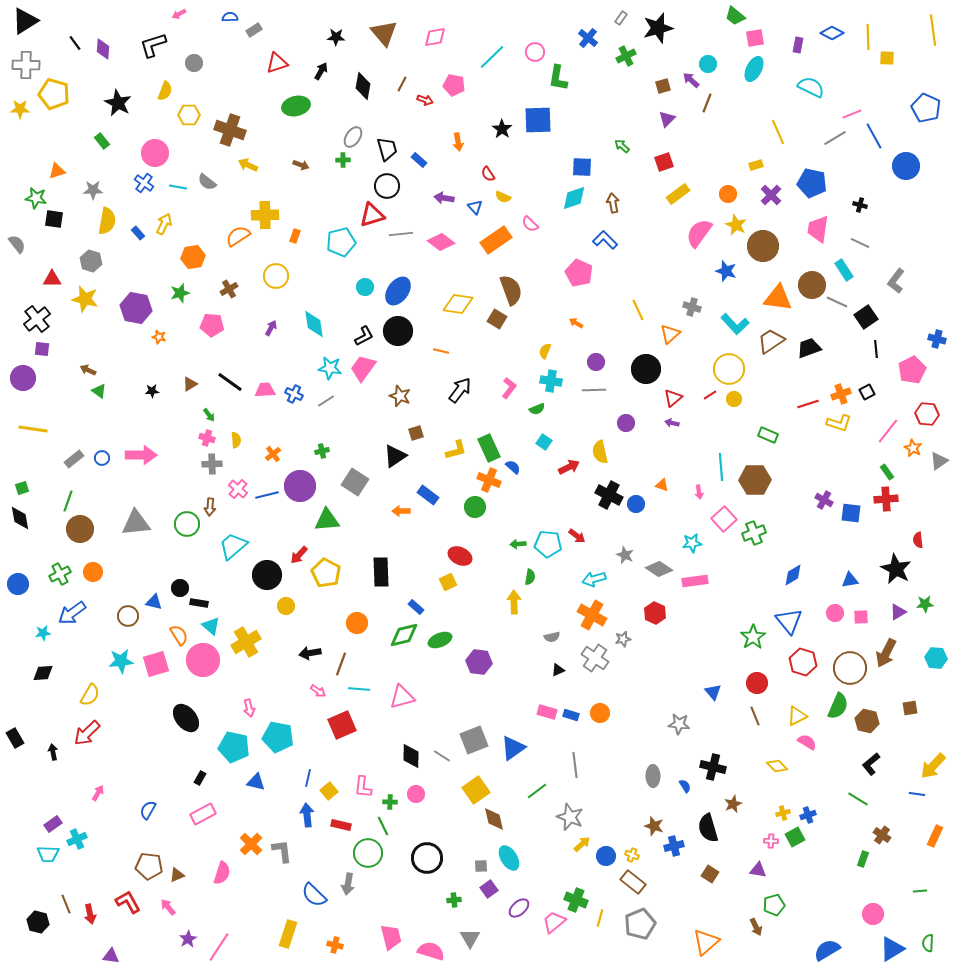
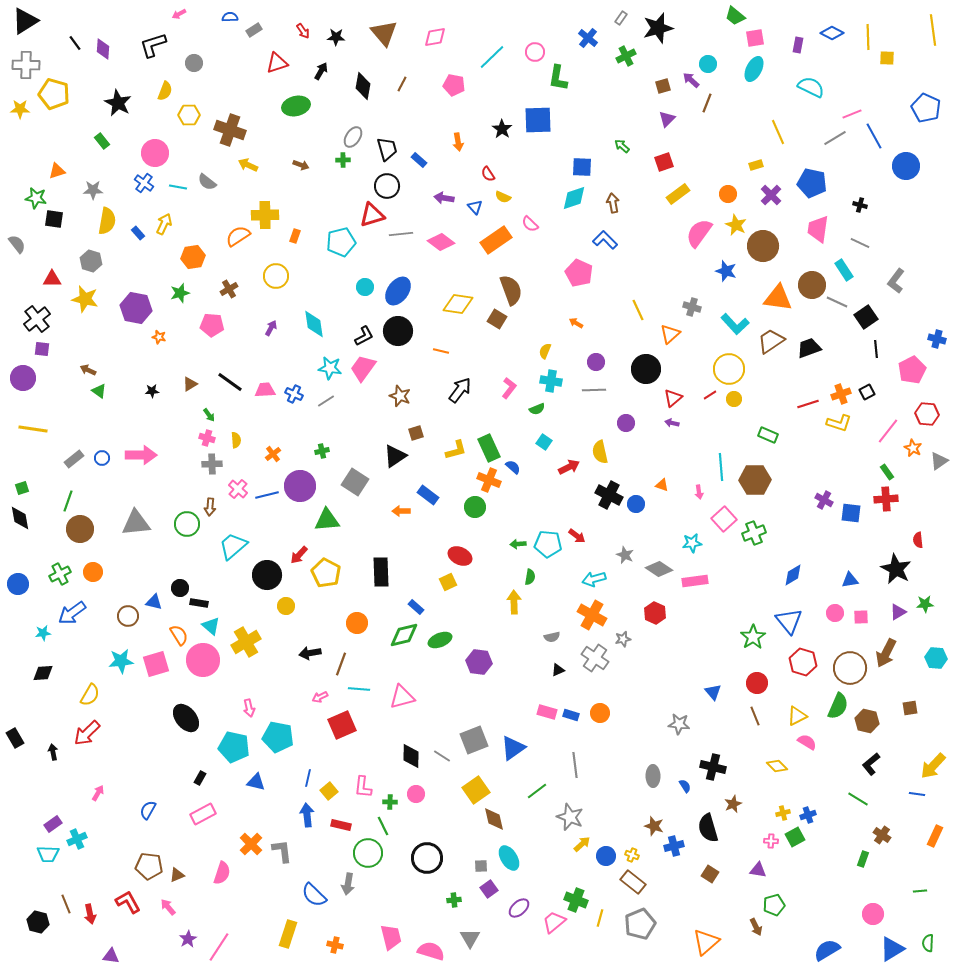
red arrow at (425, 100): moved 122 px left, 69 px up; rotated 35 degrees clockwise
pink arrow at (318, 691): moved 2 px right, 6 px down; rotated 119 degrees clockwise
